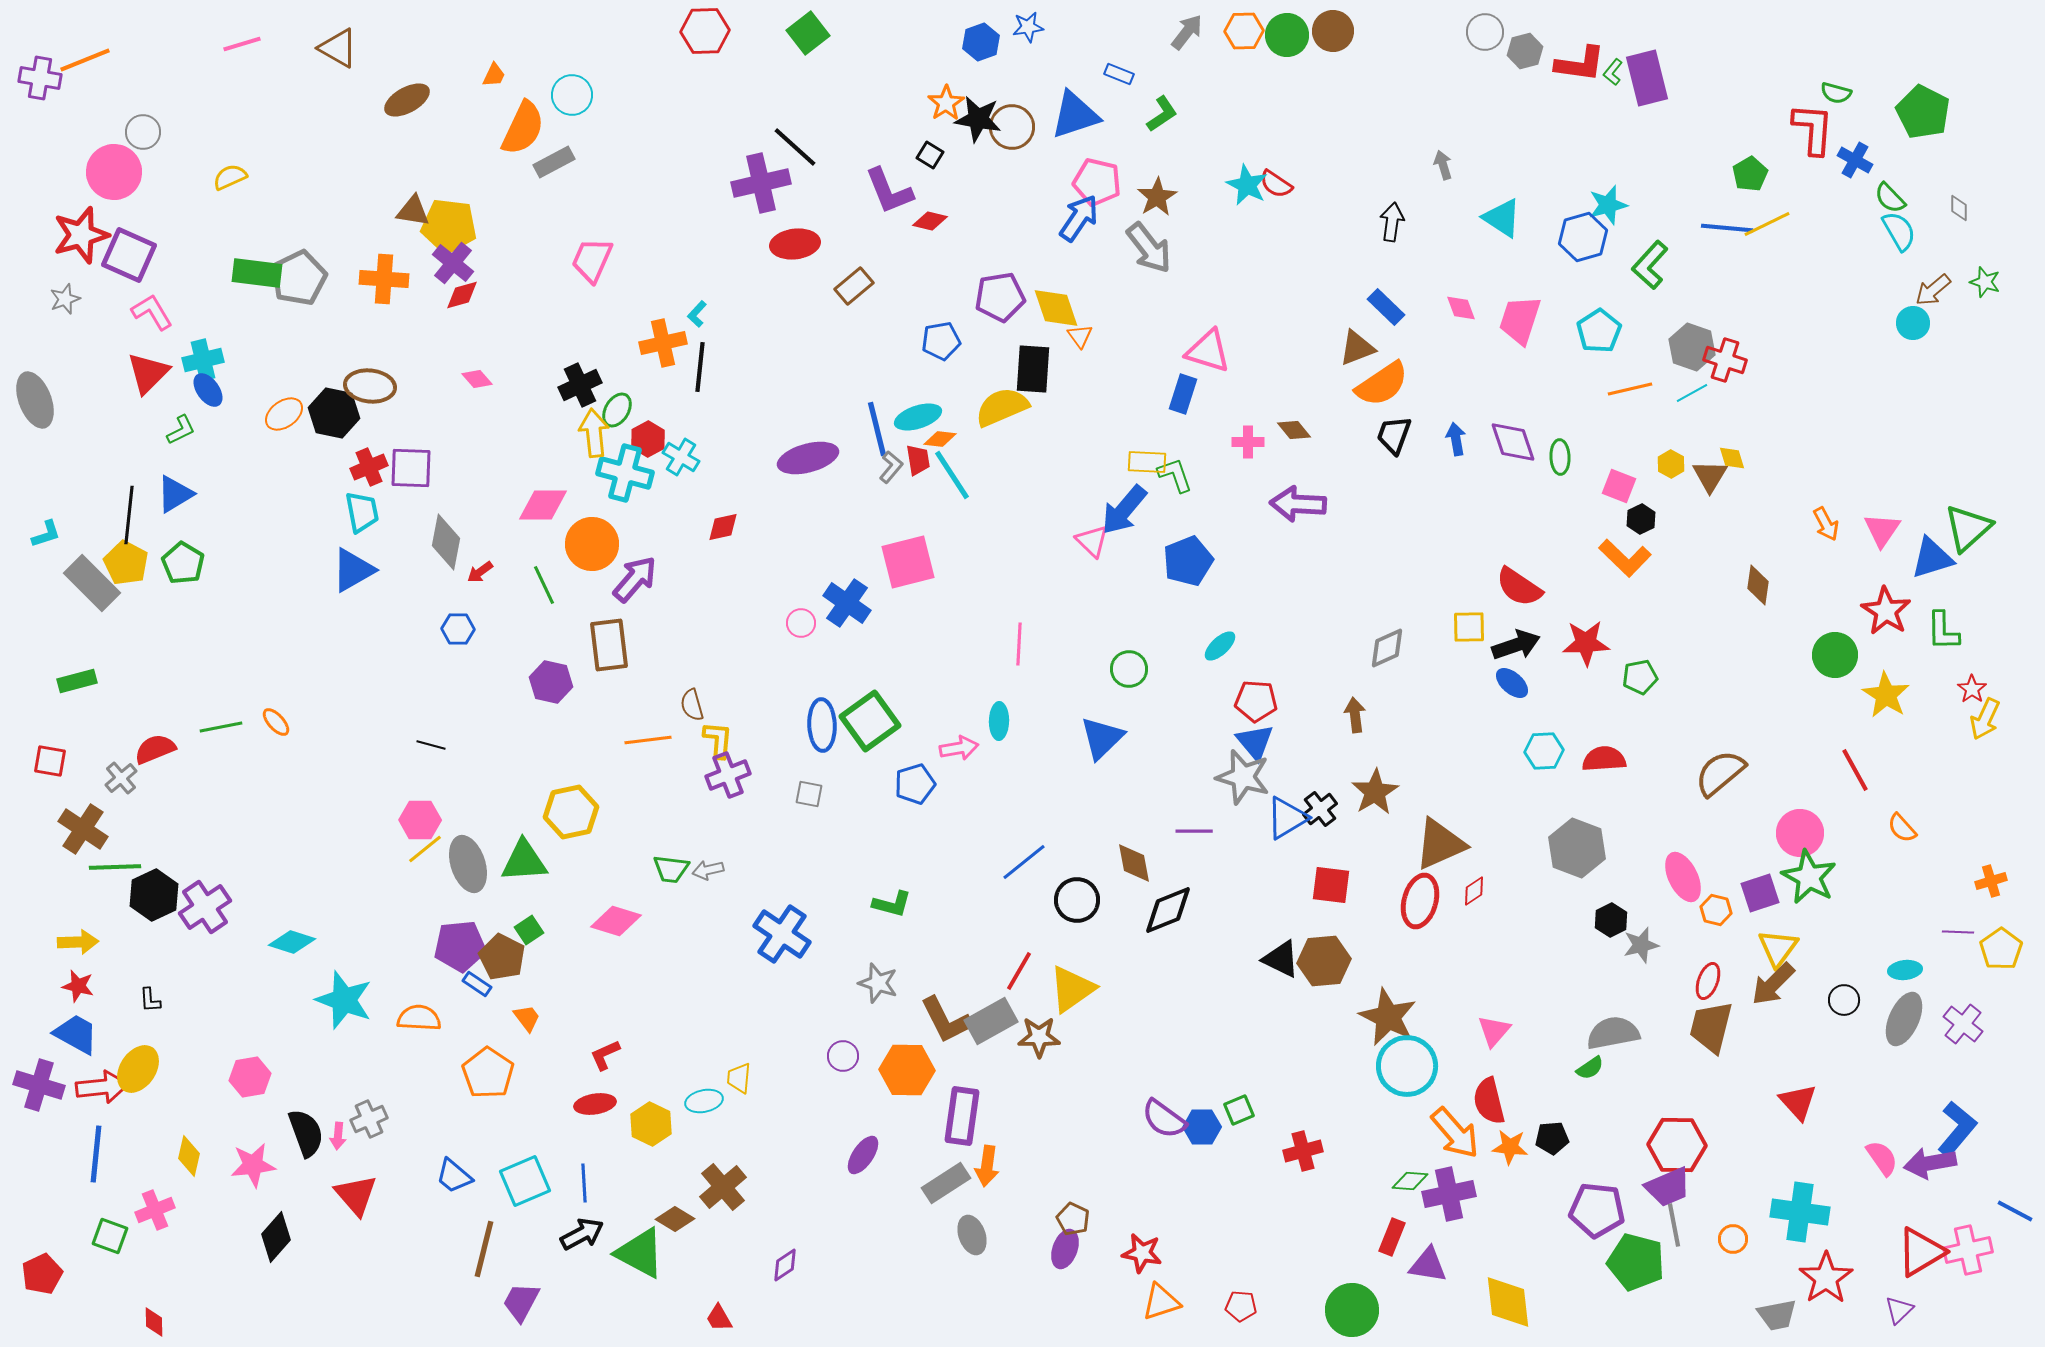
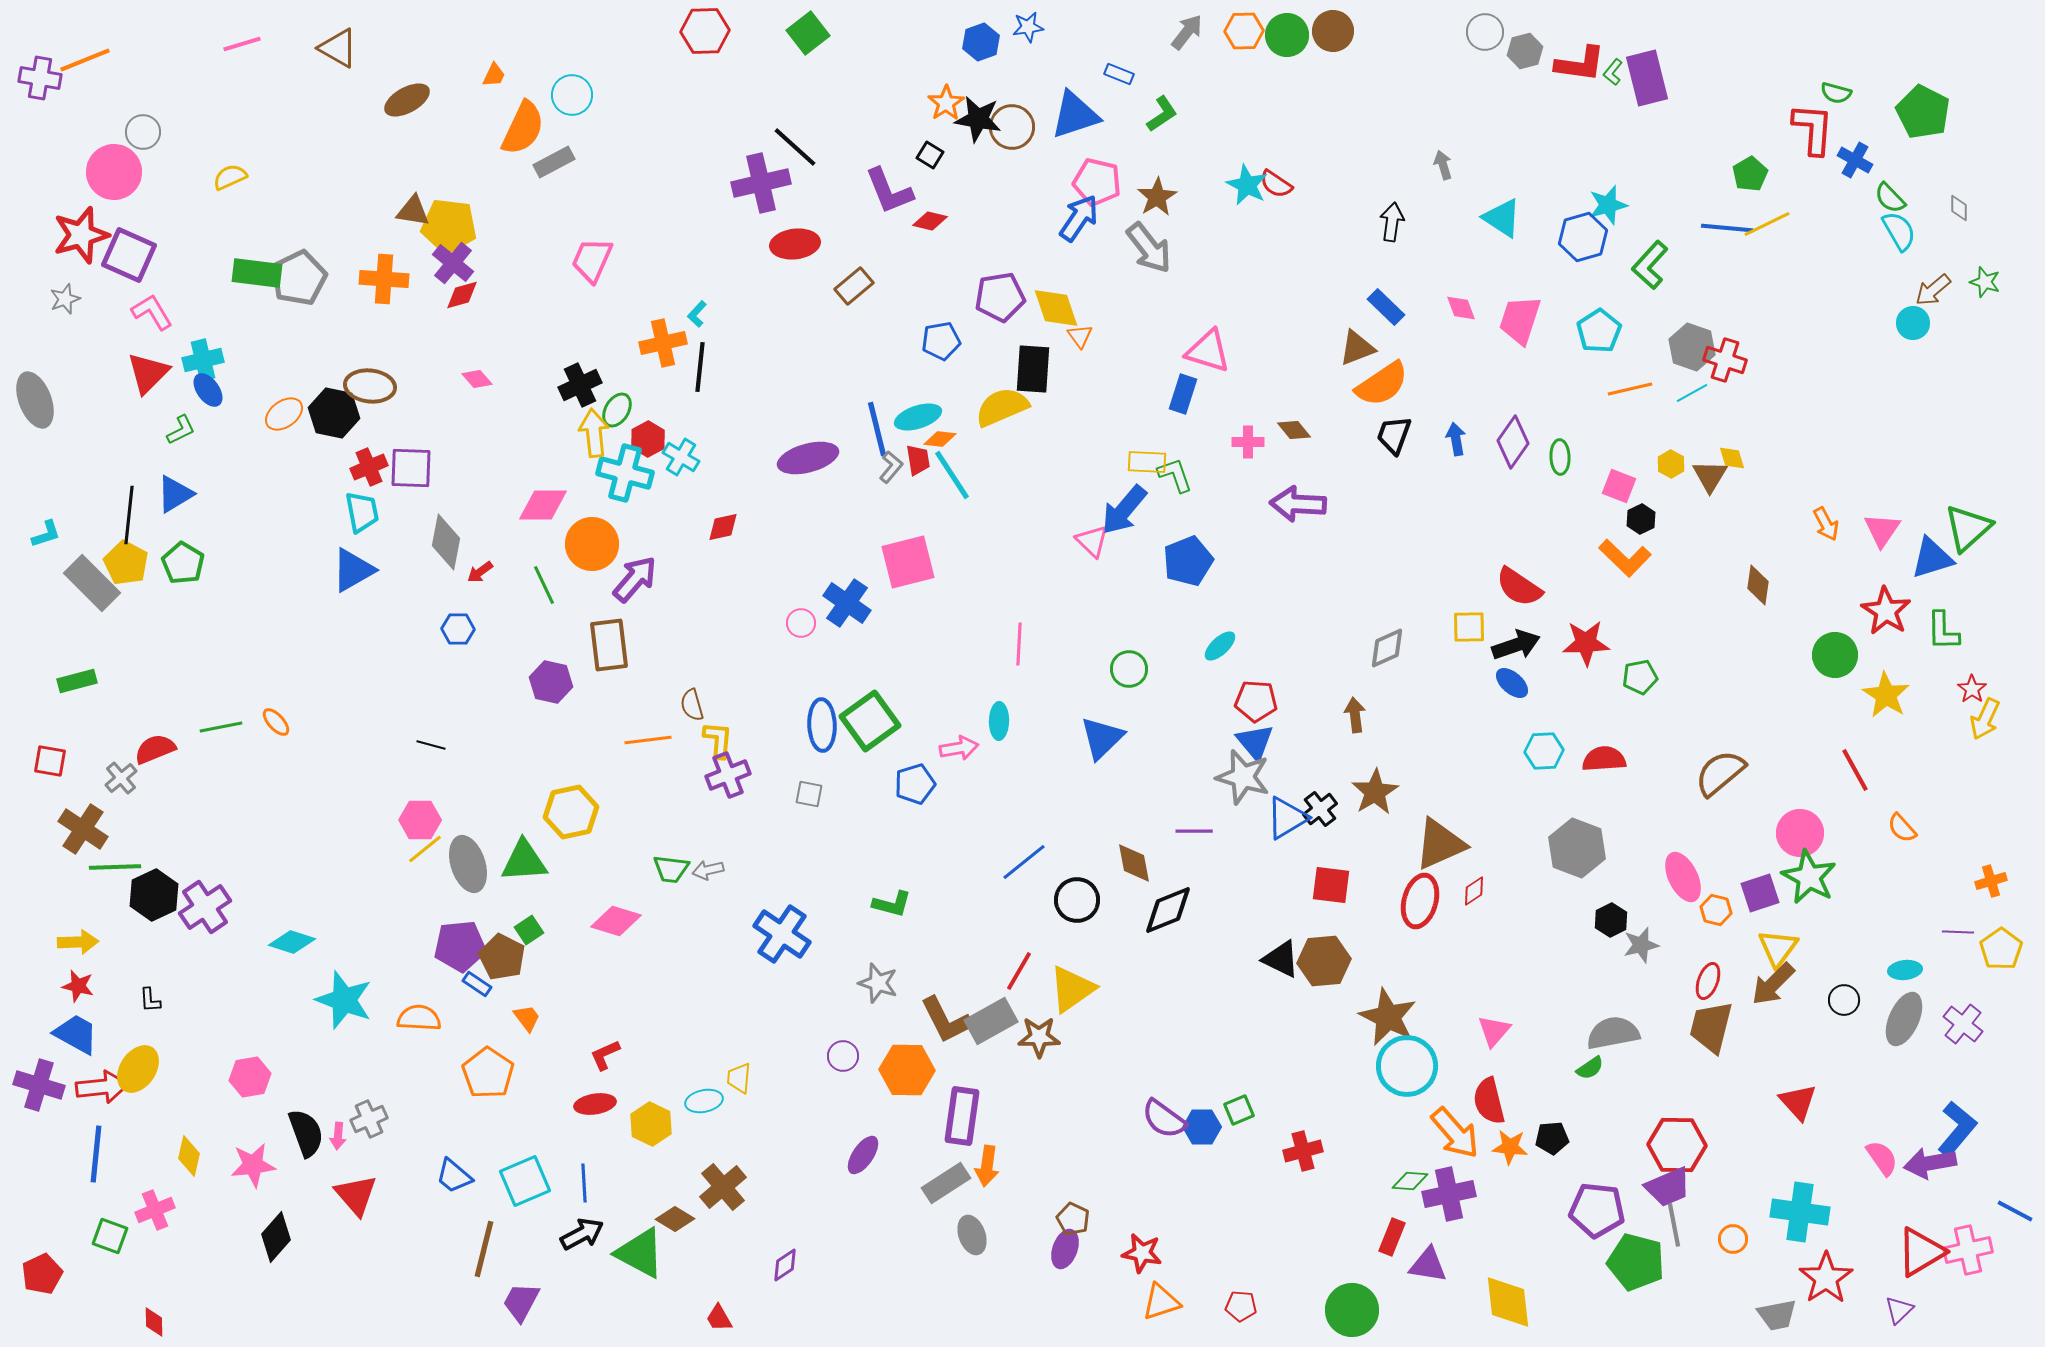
purple diamond at (1513, 442): rotated 54 degrees clockwise
